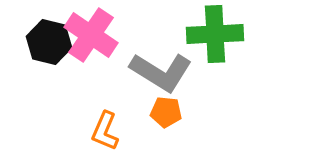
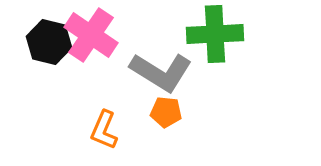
orange L-shape: moved 1 px left, 1 px up
